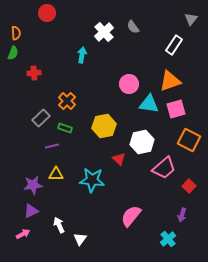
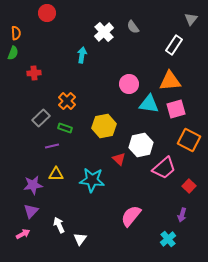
orange triangle: rotated 15 degrees clockwise
white hexagon: moved 1 px left, 3 px down
purple triangle: rotated 21 degrees counterclockwise
